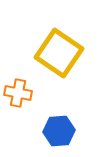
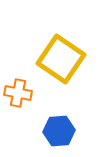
yellow square: moved 2 px right, 6 px down
